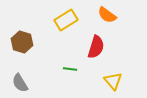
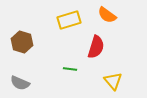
yellow rectangle: moved 3 px right; rotated 15 degrees clockwise
gray semicircle: rotated 36 degrees counterclockwise
